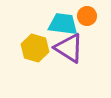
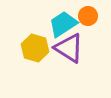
orange circle: moved 1 px right
cyan trapezoid: rotated 40 degrees counterclockwise
